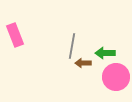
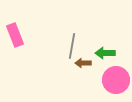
pink circle: moved 3 px down
